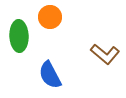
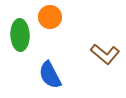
green ellipse: moved 1 px right, 1 px up
